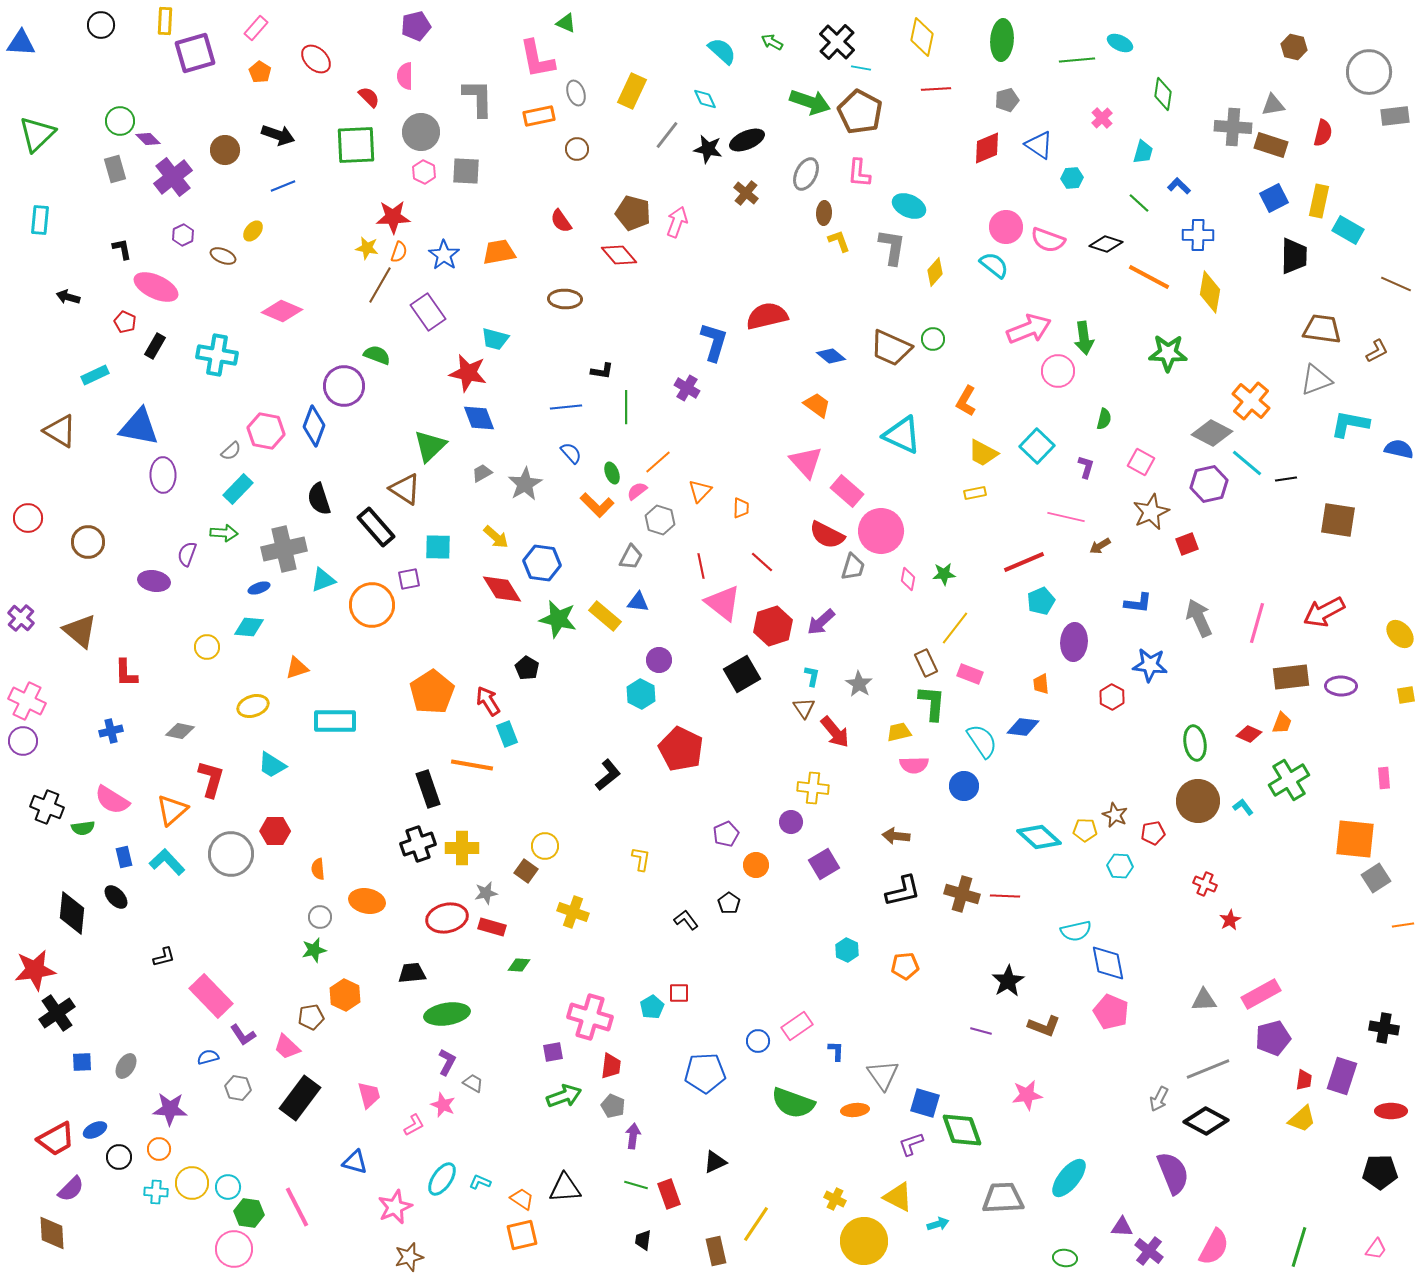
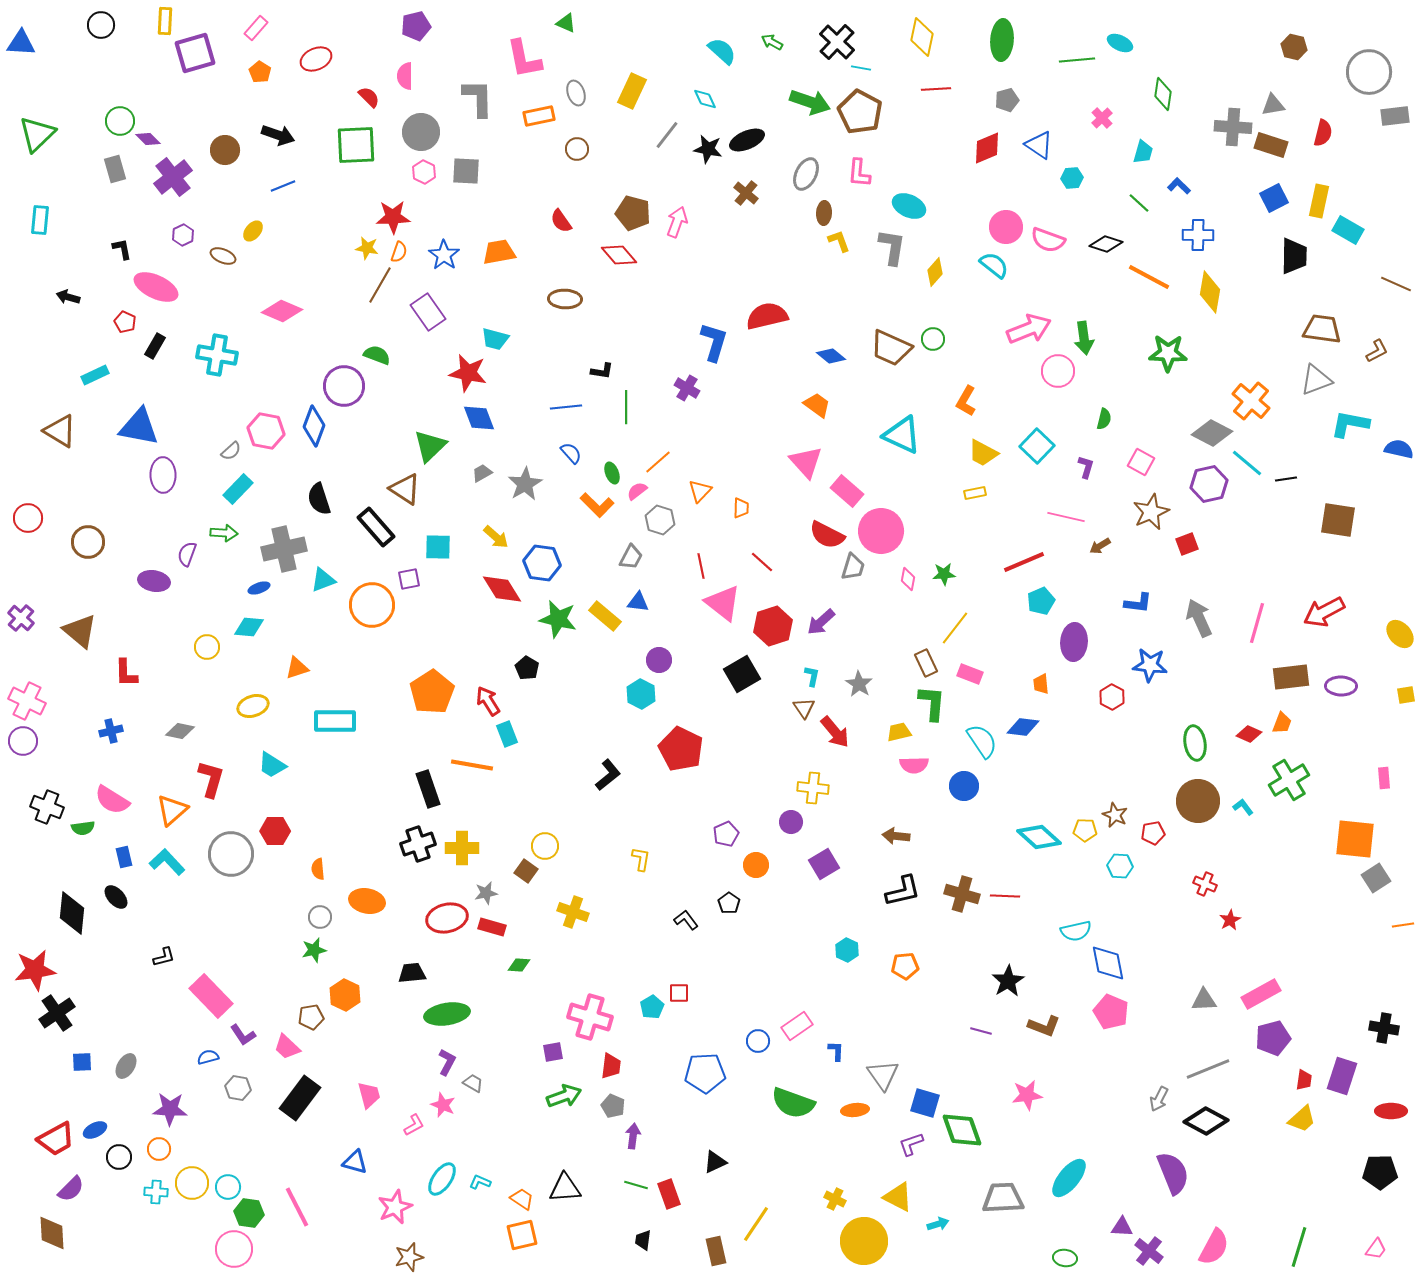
red ellipse at (316, 59): rotated 68 degrees counterclockwise
pink L-shape at (537, 59): moved 13 px left
